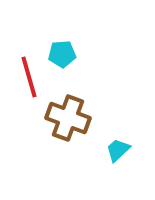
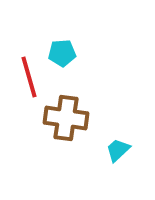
cyan pentagon: moved 1 px up
brown cross: moved 2 px left; rotated 12 degrees counterclockwise
